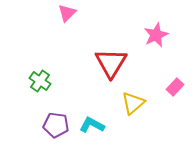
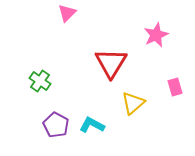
pink rectangle: rotated 60 degrees counterclockwise
purple pentagon: rotated 20 degrees clockwise
